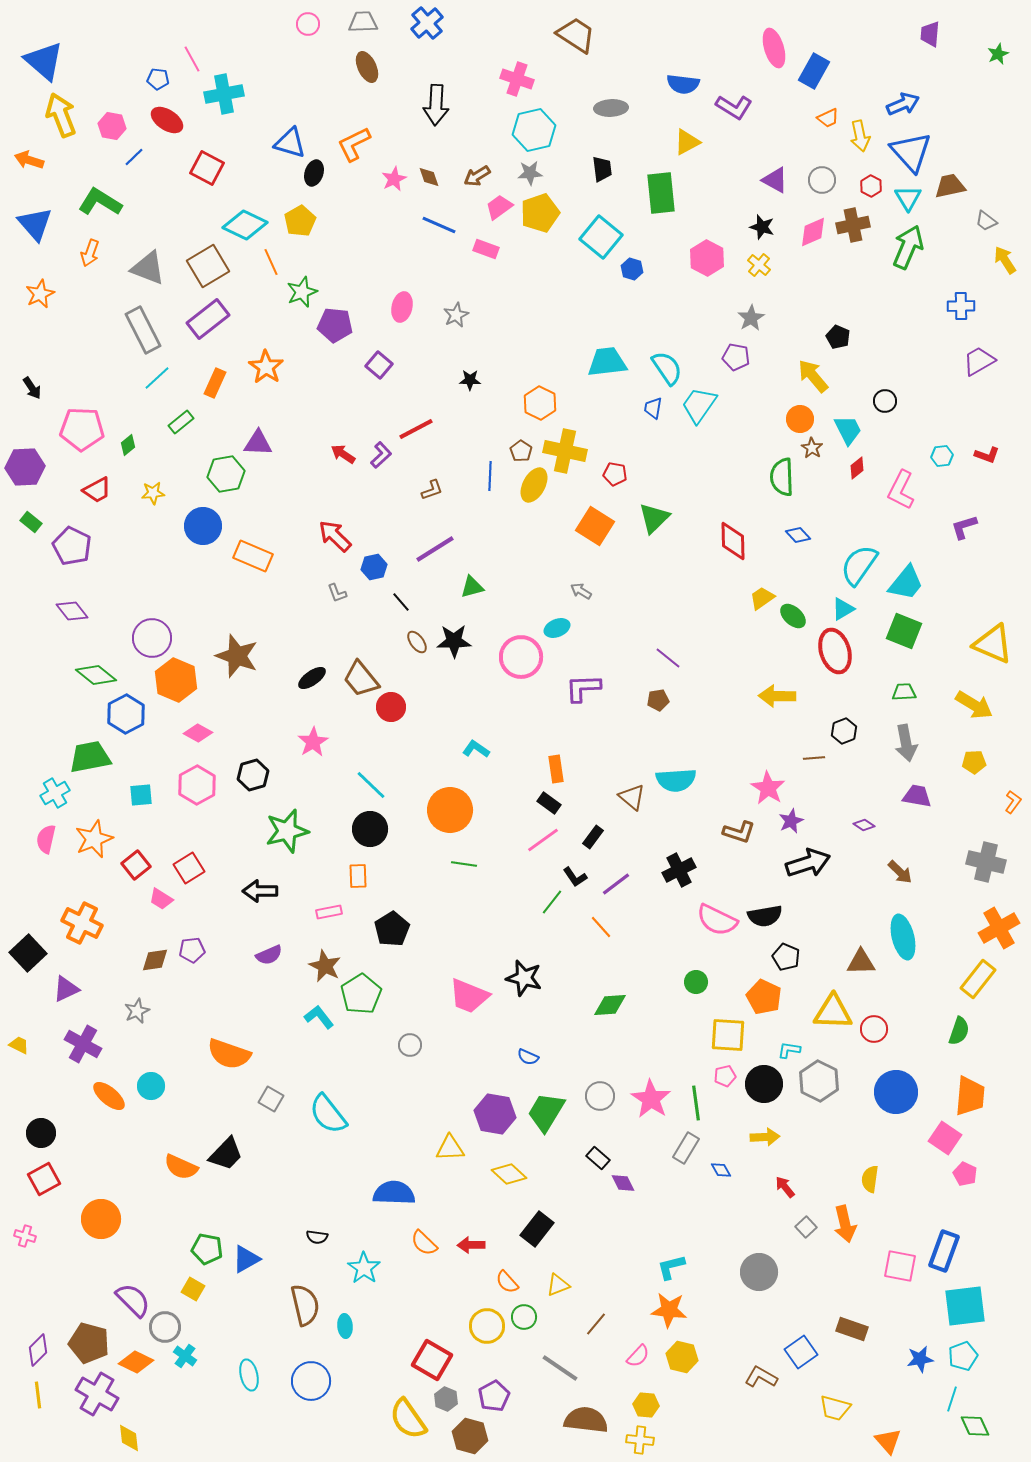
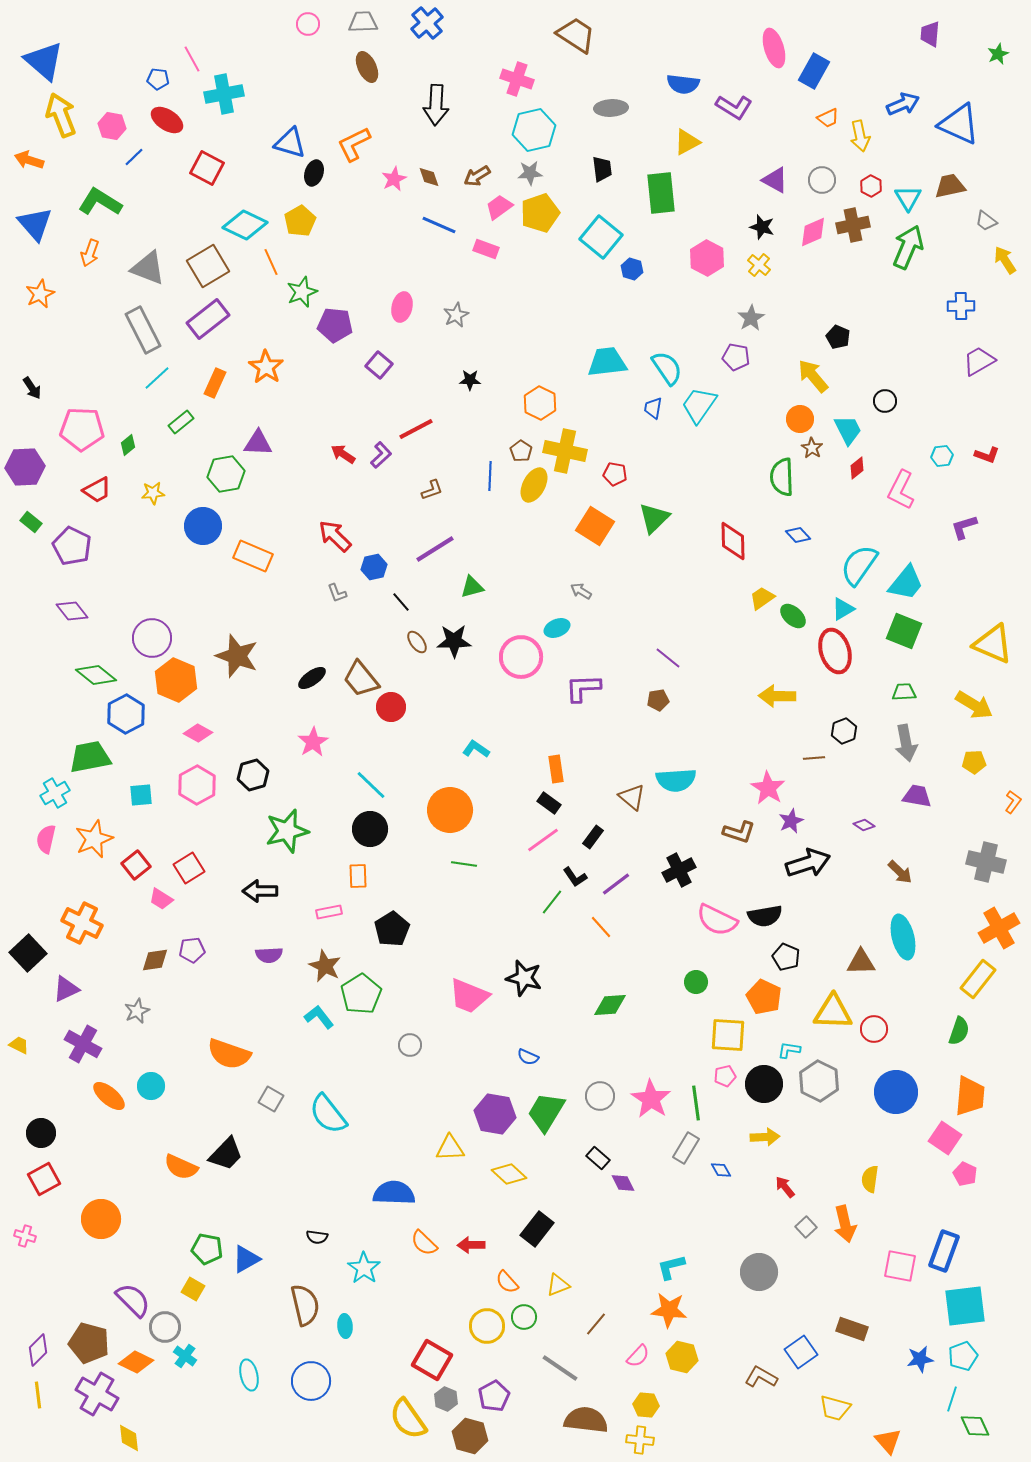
blue triangle at (911, 152): moved 48 px right, 28 px up; rotated 24 degrees counterclockwise
purple semicircle at (269, 955): rotated 20 degrees clockwise
